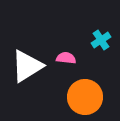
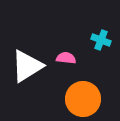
cyan cross: rotated 36 degrees counterclockwise
orange circle: moved 2 px left, 2 px down
